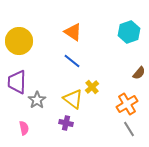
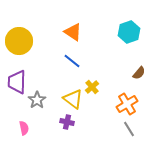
purple cross: moved 1 px right, 1 px up
